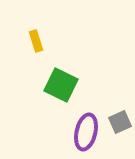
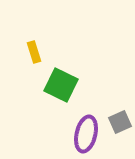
yellow rectangle: moved 2 px left, 11 px down
purple ellipse: moved 2 px down
